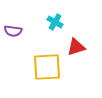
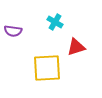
yellow square: moved 1 px down
